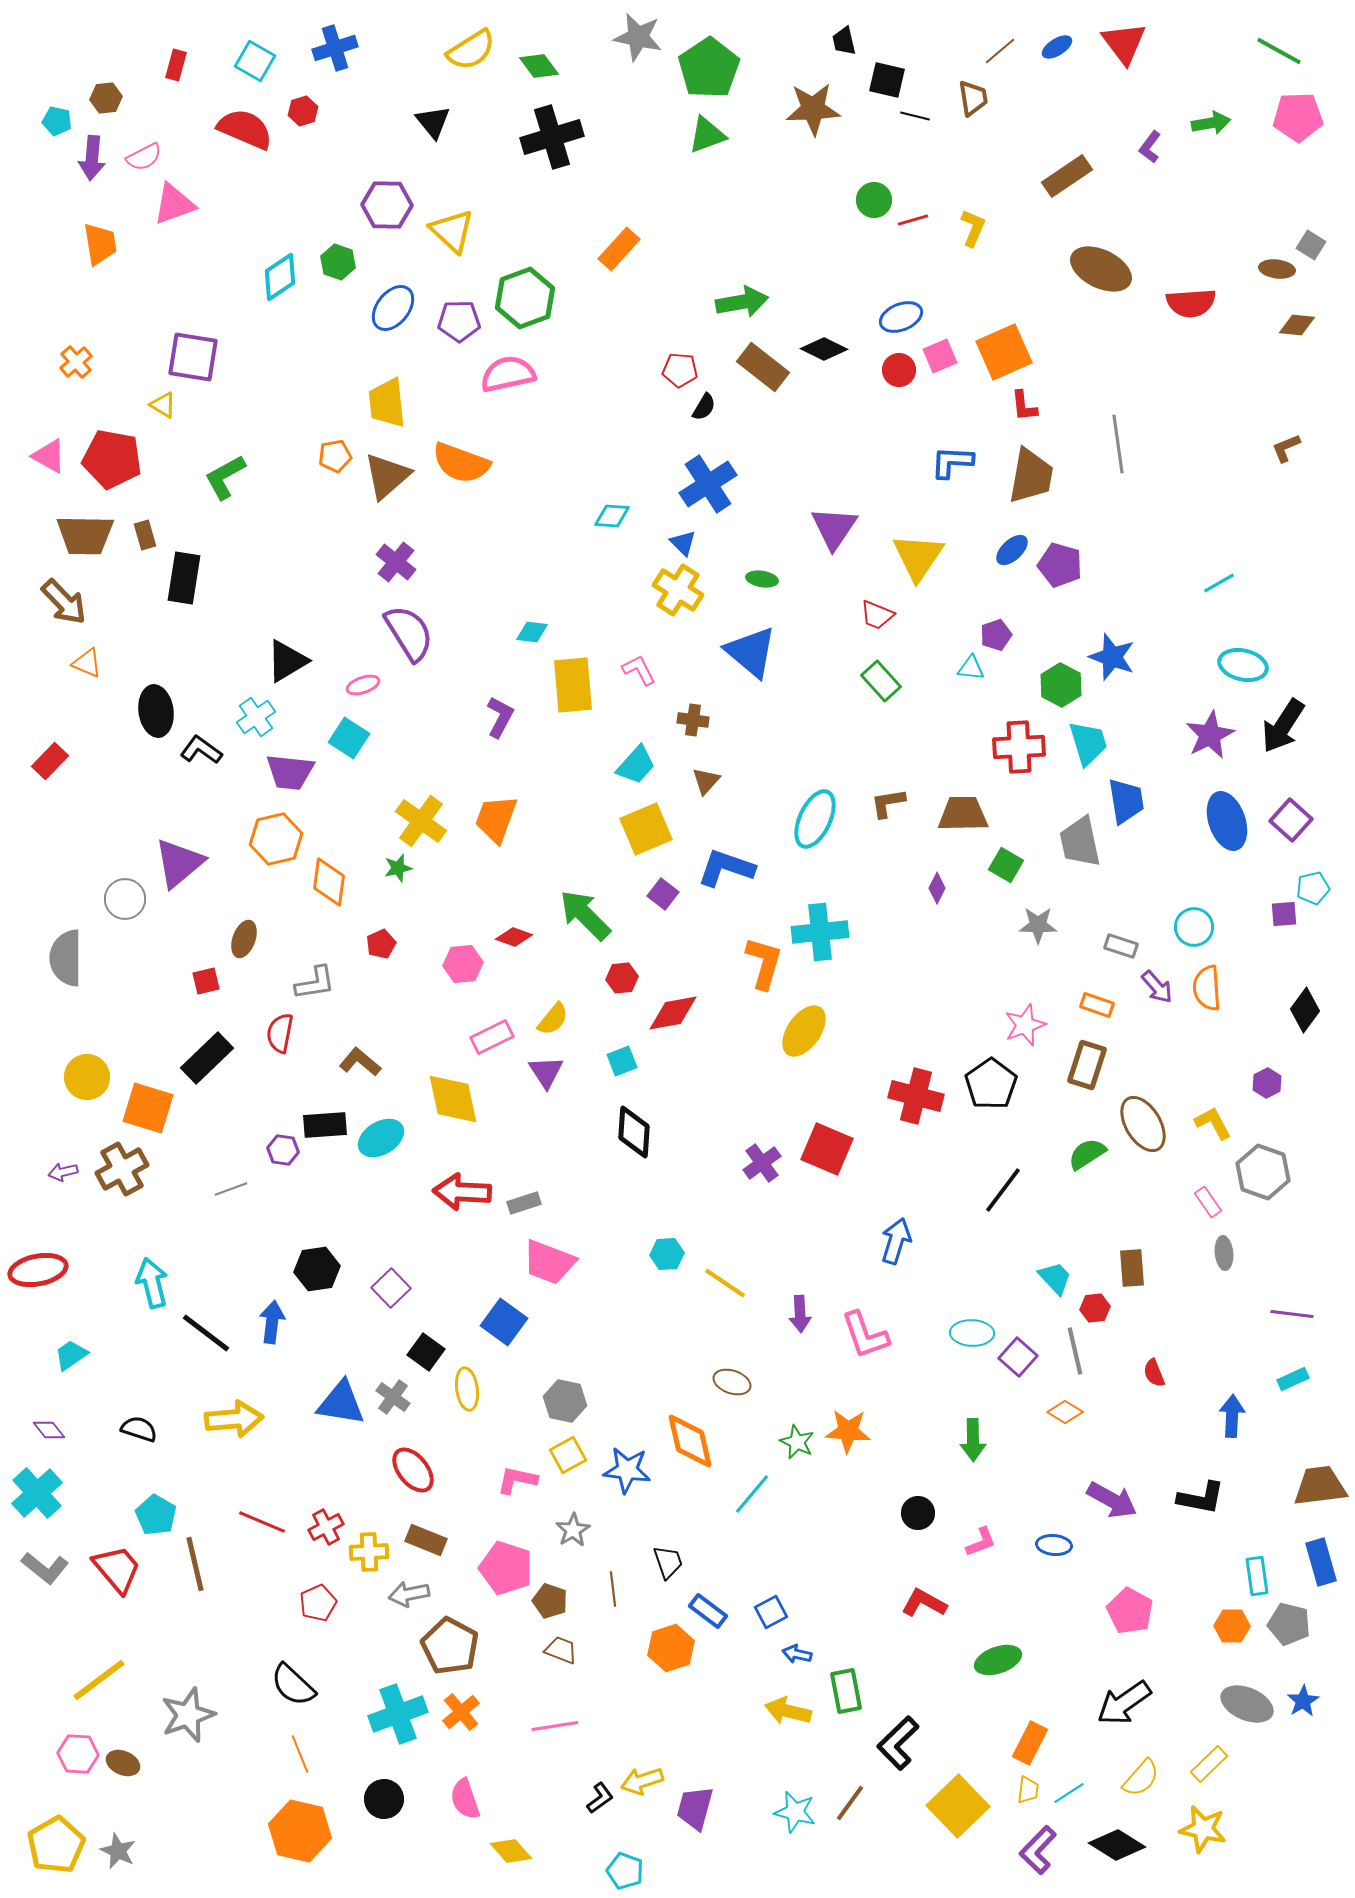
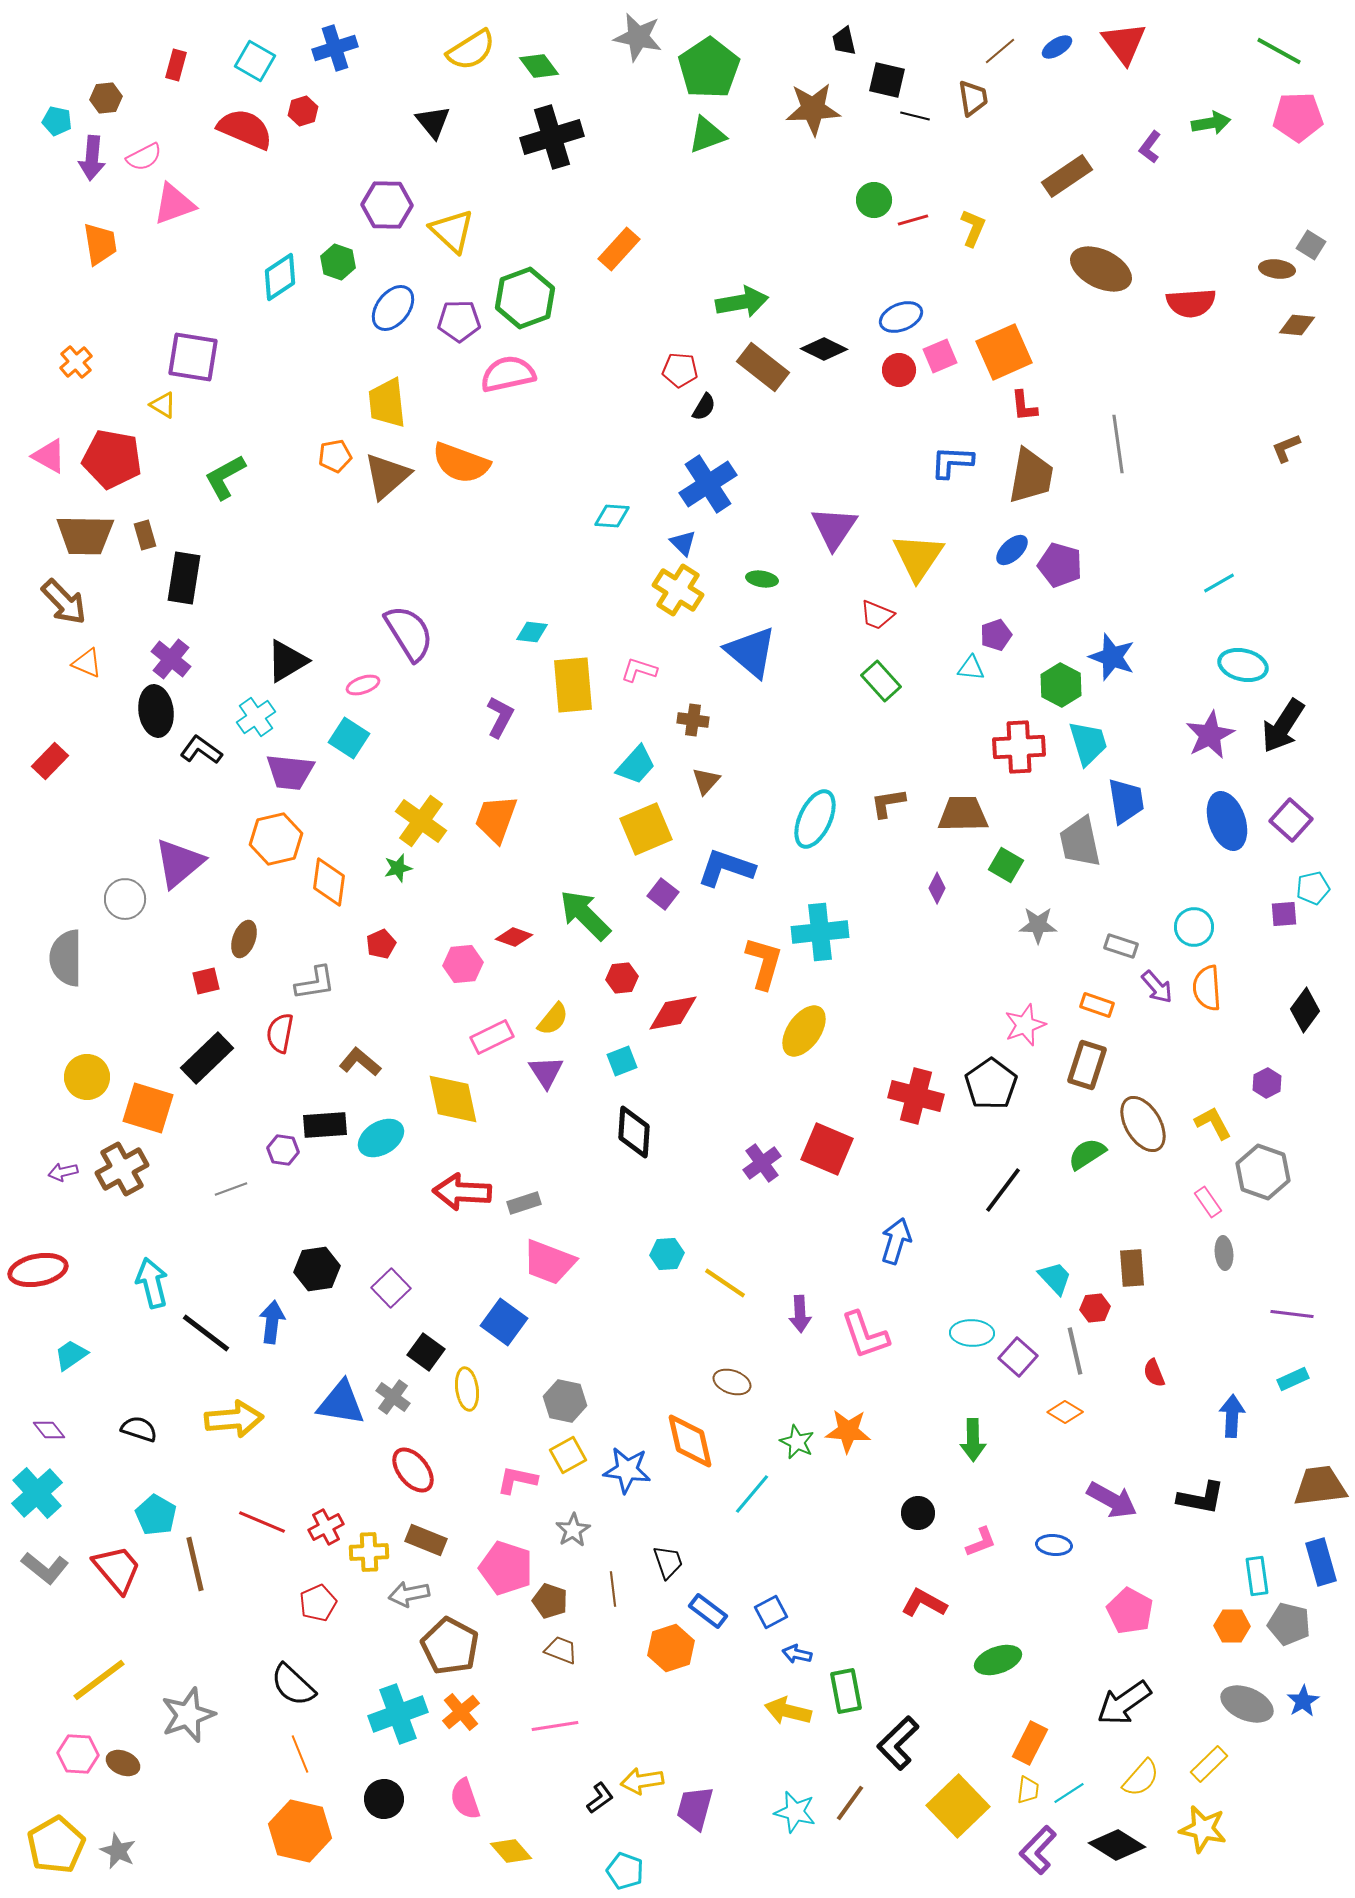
purple cross at (396, 562): moved 225 px left, 97 px down
pink L-shape at (639, 670): rotated 45 degrees counterclockwise
yellow arrow at (642, 1781): rotated 9 degrees clockwise
